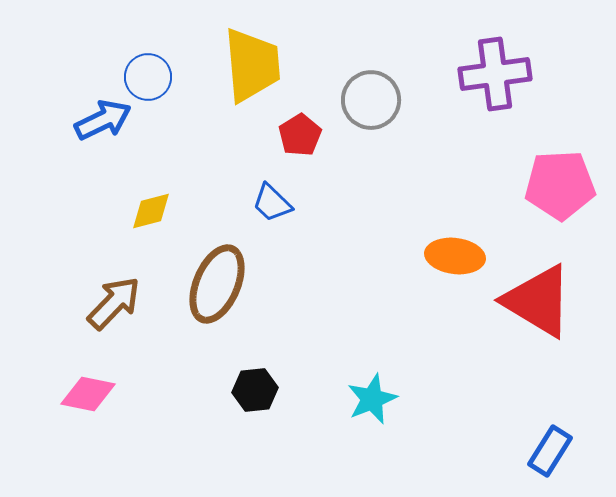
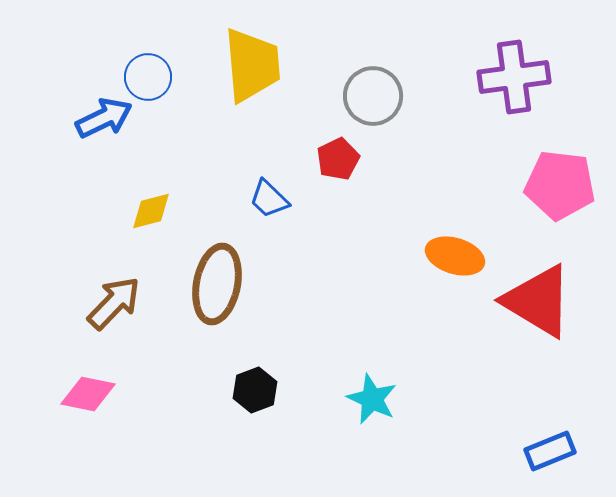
purple cross: moved 19 px right, 3 px down
gray circle: moved 2 px right, 4 px up
blue arrow: moved 1 px right, 2 px up
red pentagon: moved 38 px right, 24 px down; rotated 6 degrees clockwise
pink pentagon: rotated 10 degrees clockwise
blue trapezoid: moved 3 px left, 4 px up
orange ellipse: rotated 10 degrees clockwise
brown ellipse: rotated 12 degrees counterclockwise
black hexagon: rotated 15 degrees counterclockwise
cyan star: rotated 24 degrees counterclockwise
blue rectangle: rotated 36 degrees clockwise
